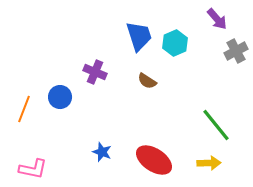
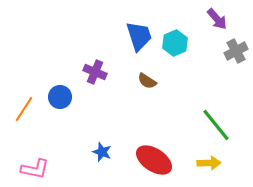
orange line: rotated 12 degrees clockwise
pink L-shape: moved 2 px right
